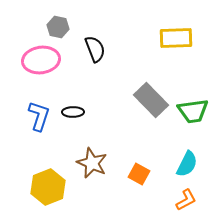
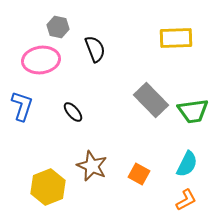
black ellipse: rotated 50 degrees clockwise
blue L-shape: moved 17 px left, 10 px up
brown star: moved 3 px down
